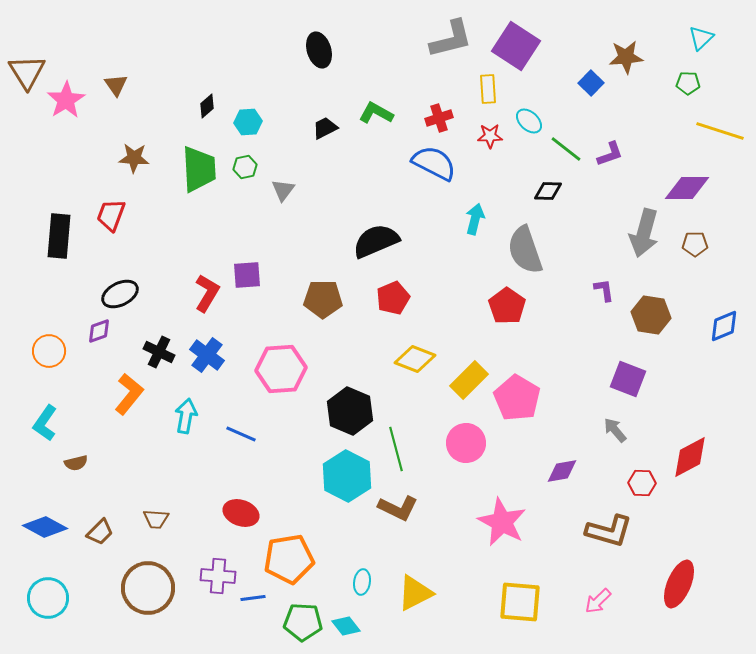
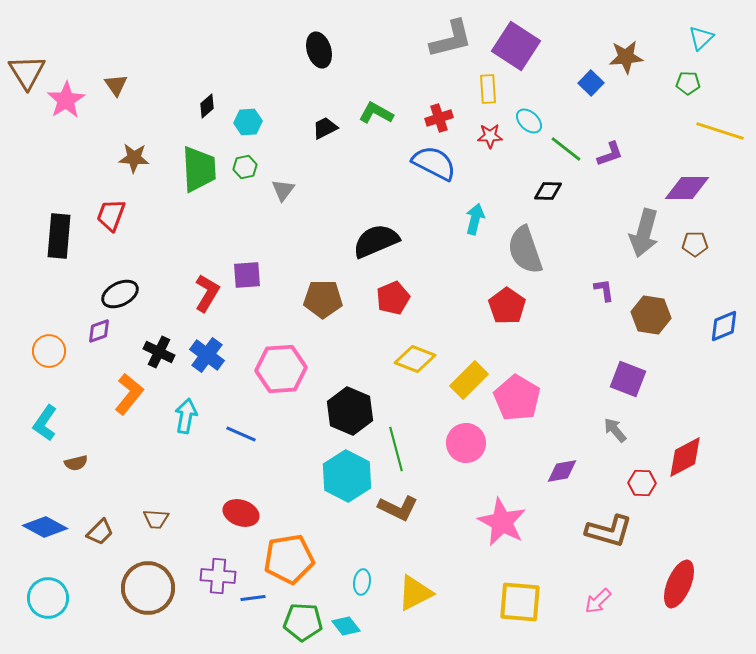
red diamond at (690, 457): moved 5 px left
